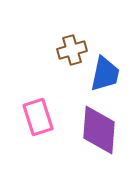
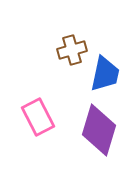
pink rectangle: rotated 9 degrees counterclockwise
purple diamond: rotated 12 degrees clockwise
